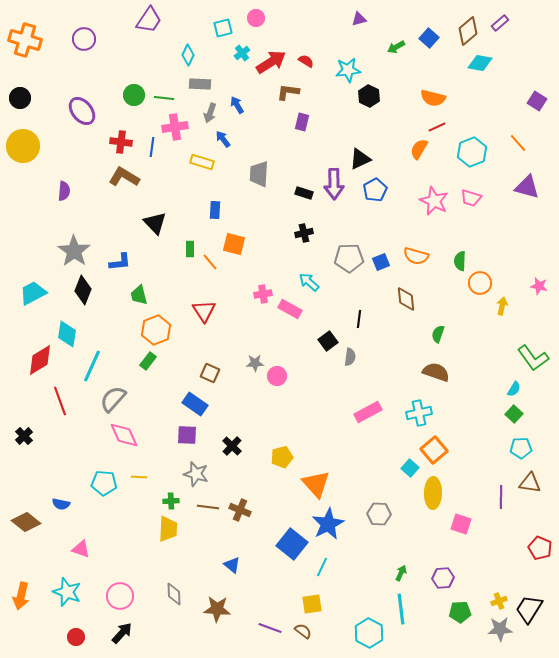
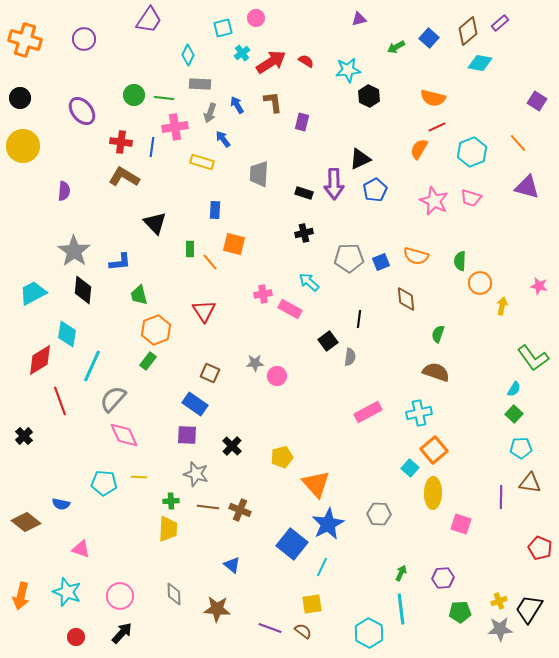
brown L-shape at (288, 92): moved 15 px left, 10 px down; rotated 75 degrees clockwise
black diamond at (83, 290): rotated 16 degrees counterclockwise
